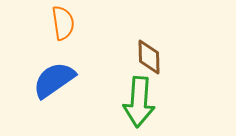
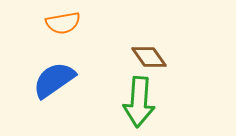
orange semicircle: rotated 88 degrees clockwise
brown diamond: rotated 33 degrees counterclockwise
